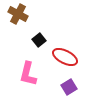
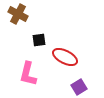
black square: rotated 32 degrees clockwise
purple square: moved 10 px right
